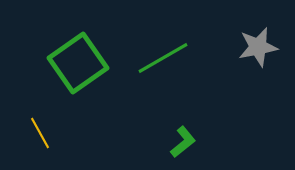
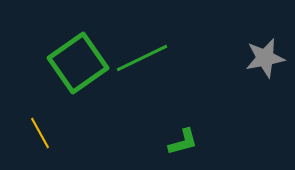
gray star: moved 7 px right, 11 px down
green line: moved 21 px left; rotated 4 degrees clockwise
green L-shape: rotated 24 degrees clockwise
